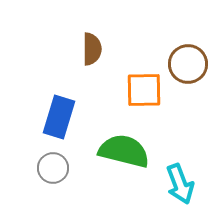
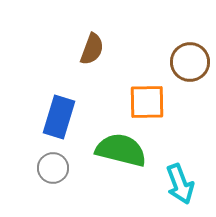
brown semicircle: rotated 20 degrees clockwise
brown circle: moved 2 px right, 2 px up
orange square: moved 3 px right, 12 px down
green semicircle: moved 3 px left, 1 px up
